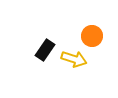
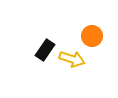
yellow arrow: moved 2 px left
